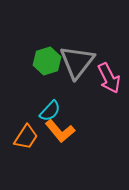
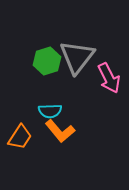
gray triangle: moved 5 px up
cyan semicircle: rotated 45 degrees clockwise
orange trapezoid: moved 6 px left
